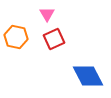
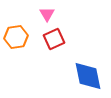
orange hexagon: rotated 20 degrees counterclockwise
blue diamond: rotated 16 degrees clockwise
